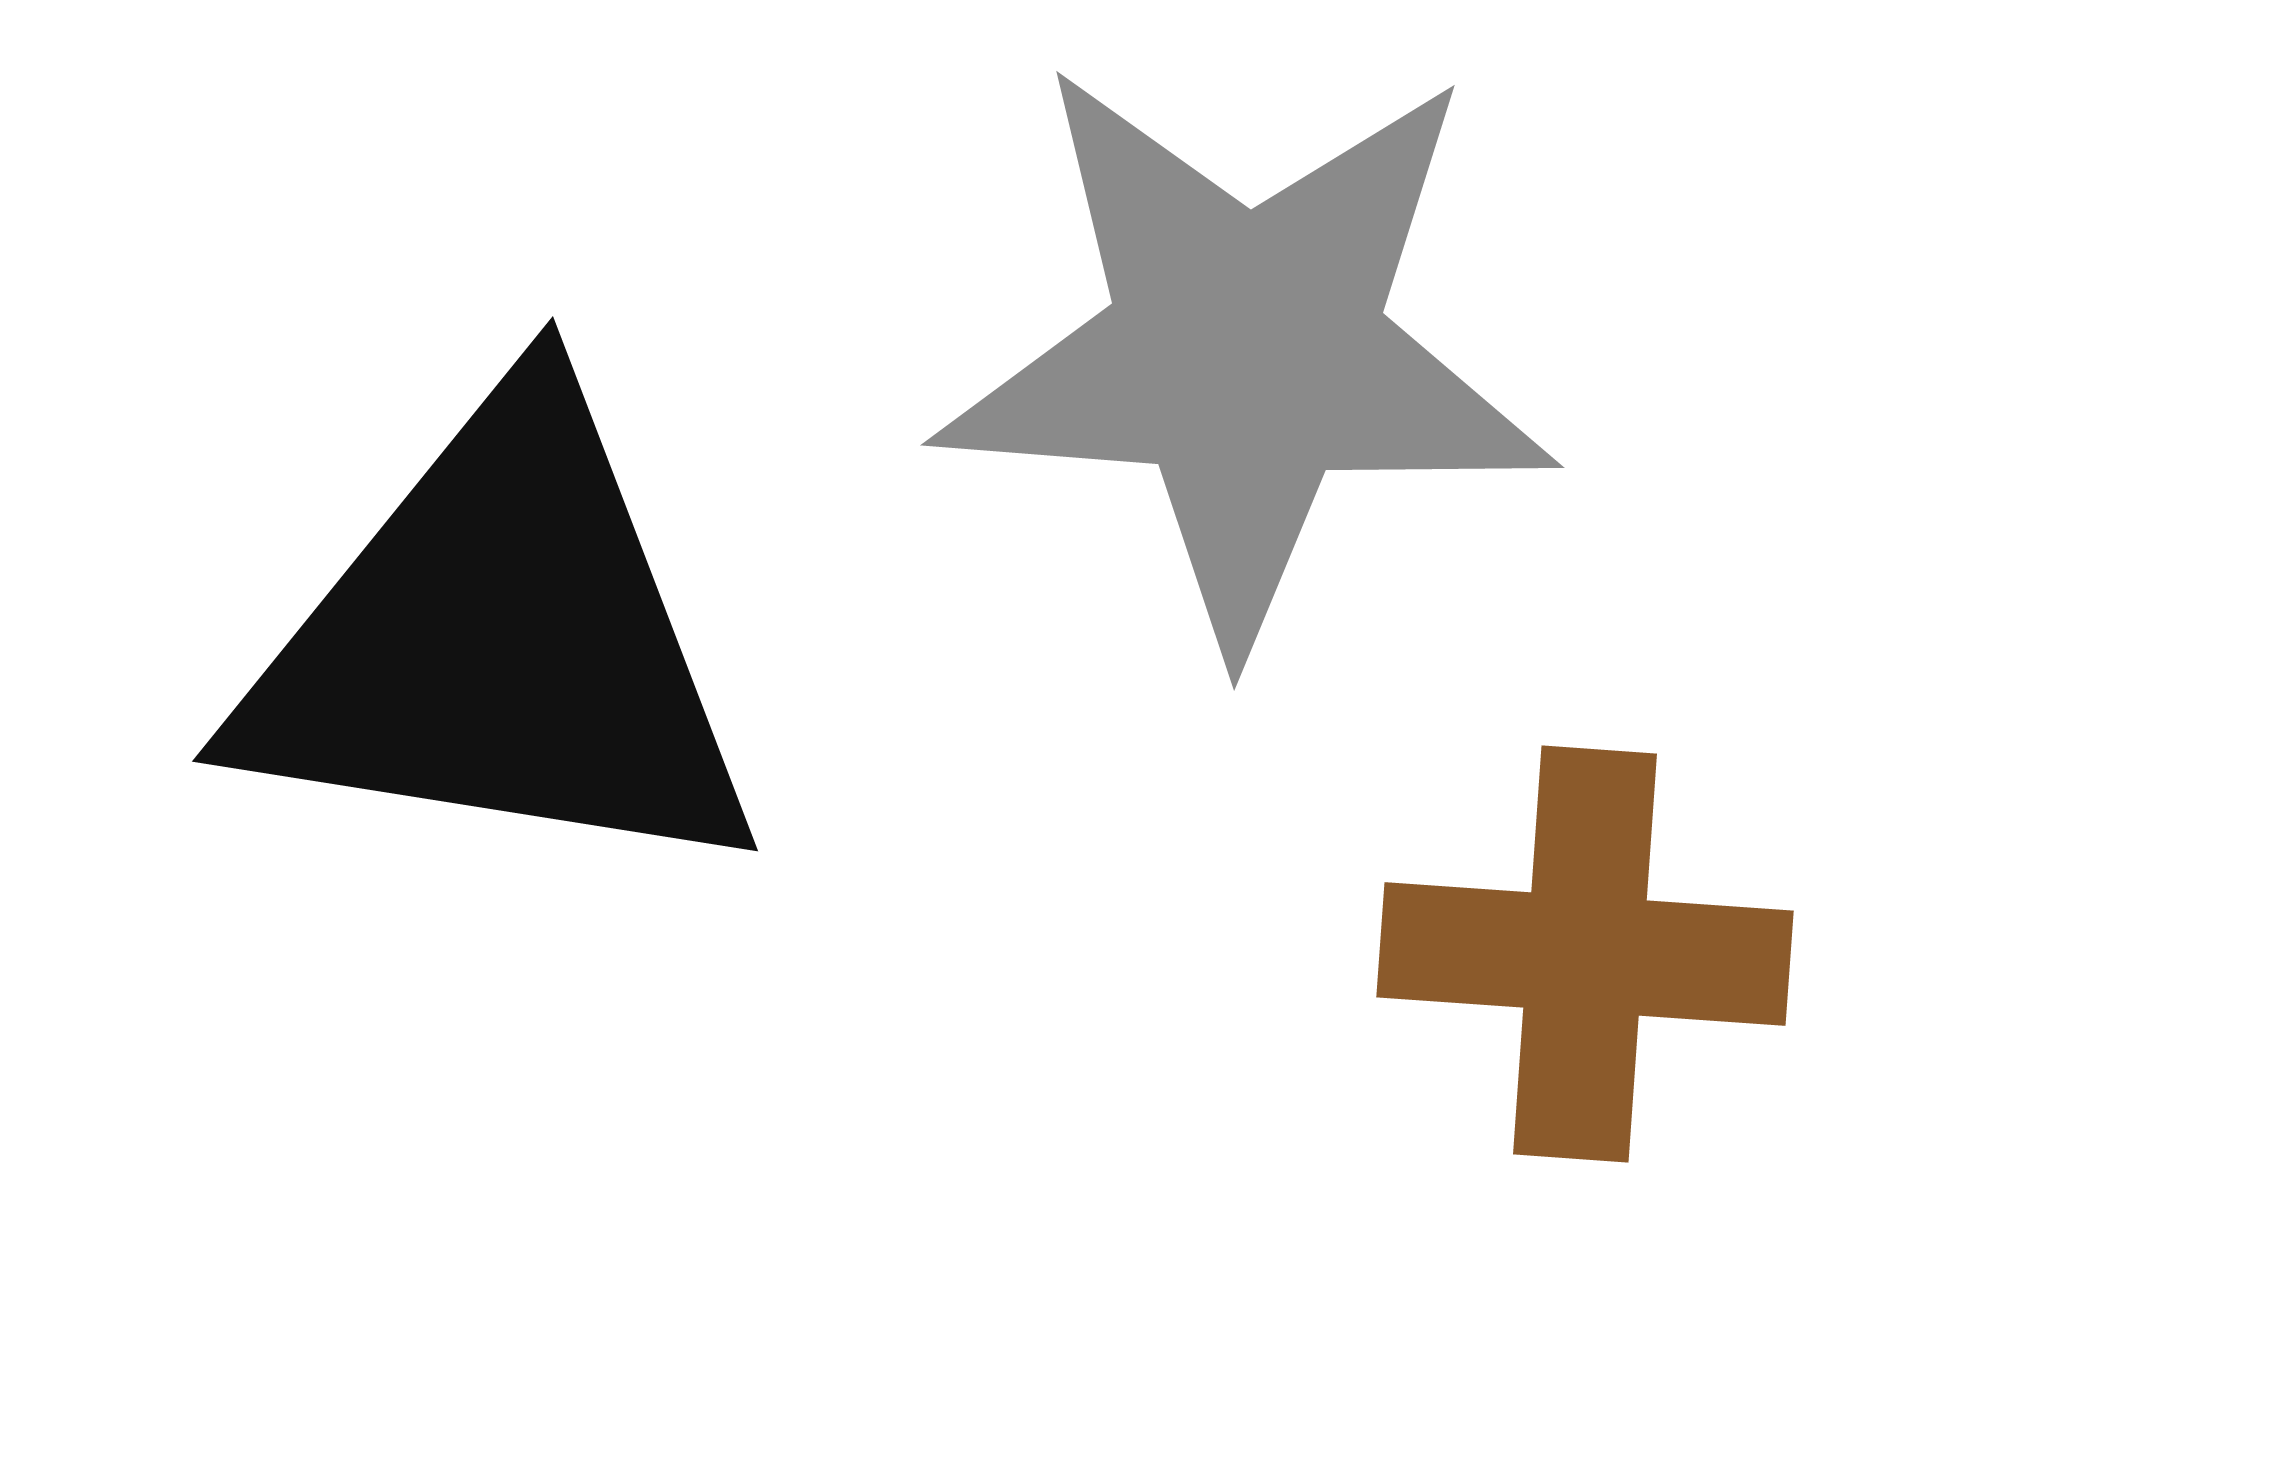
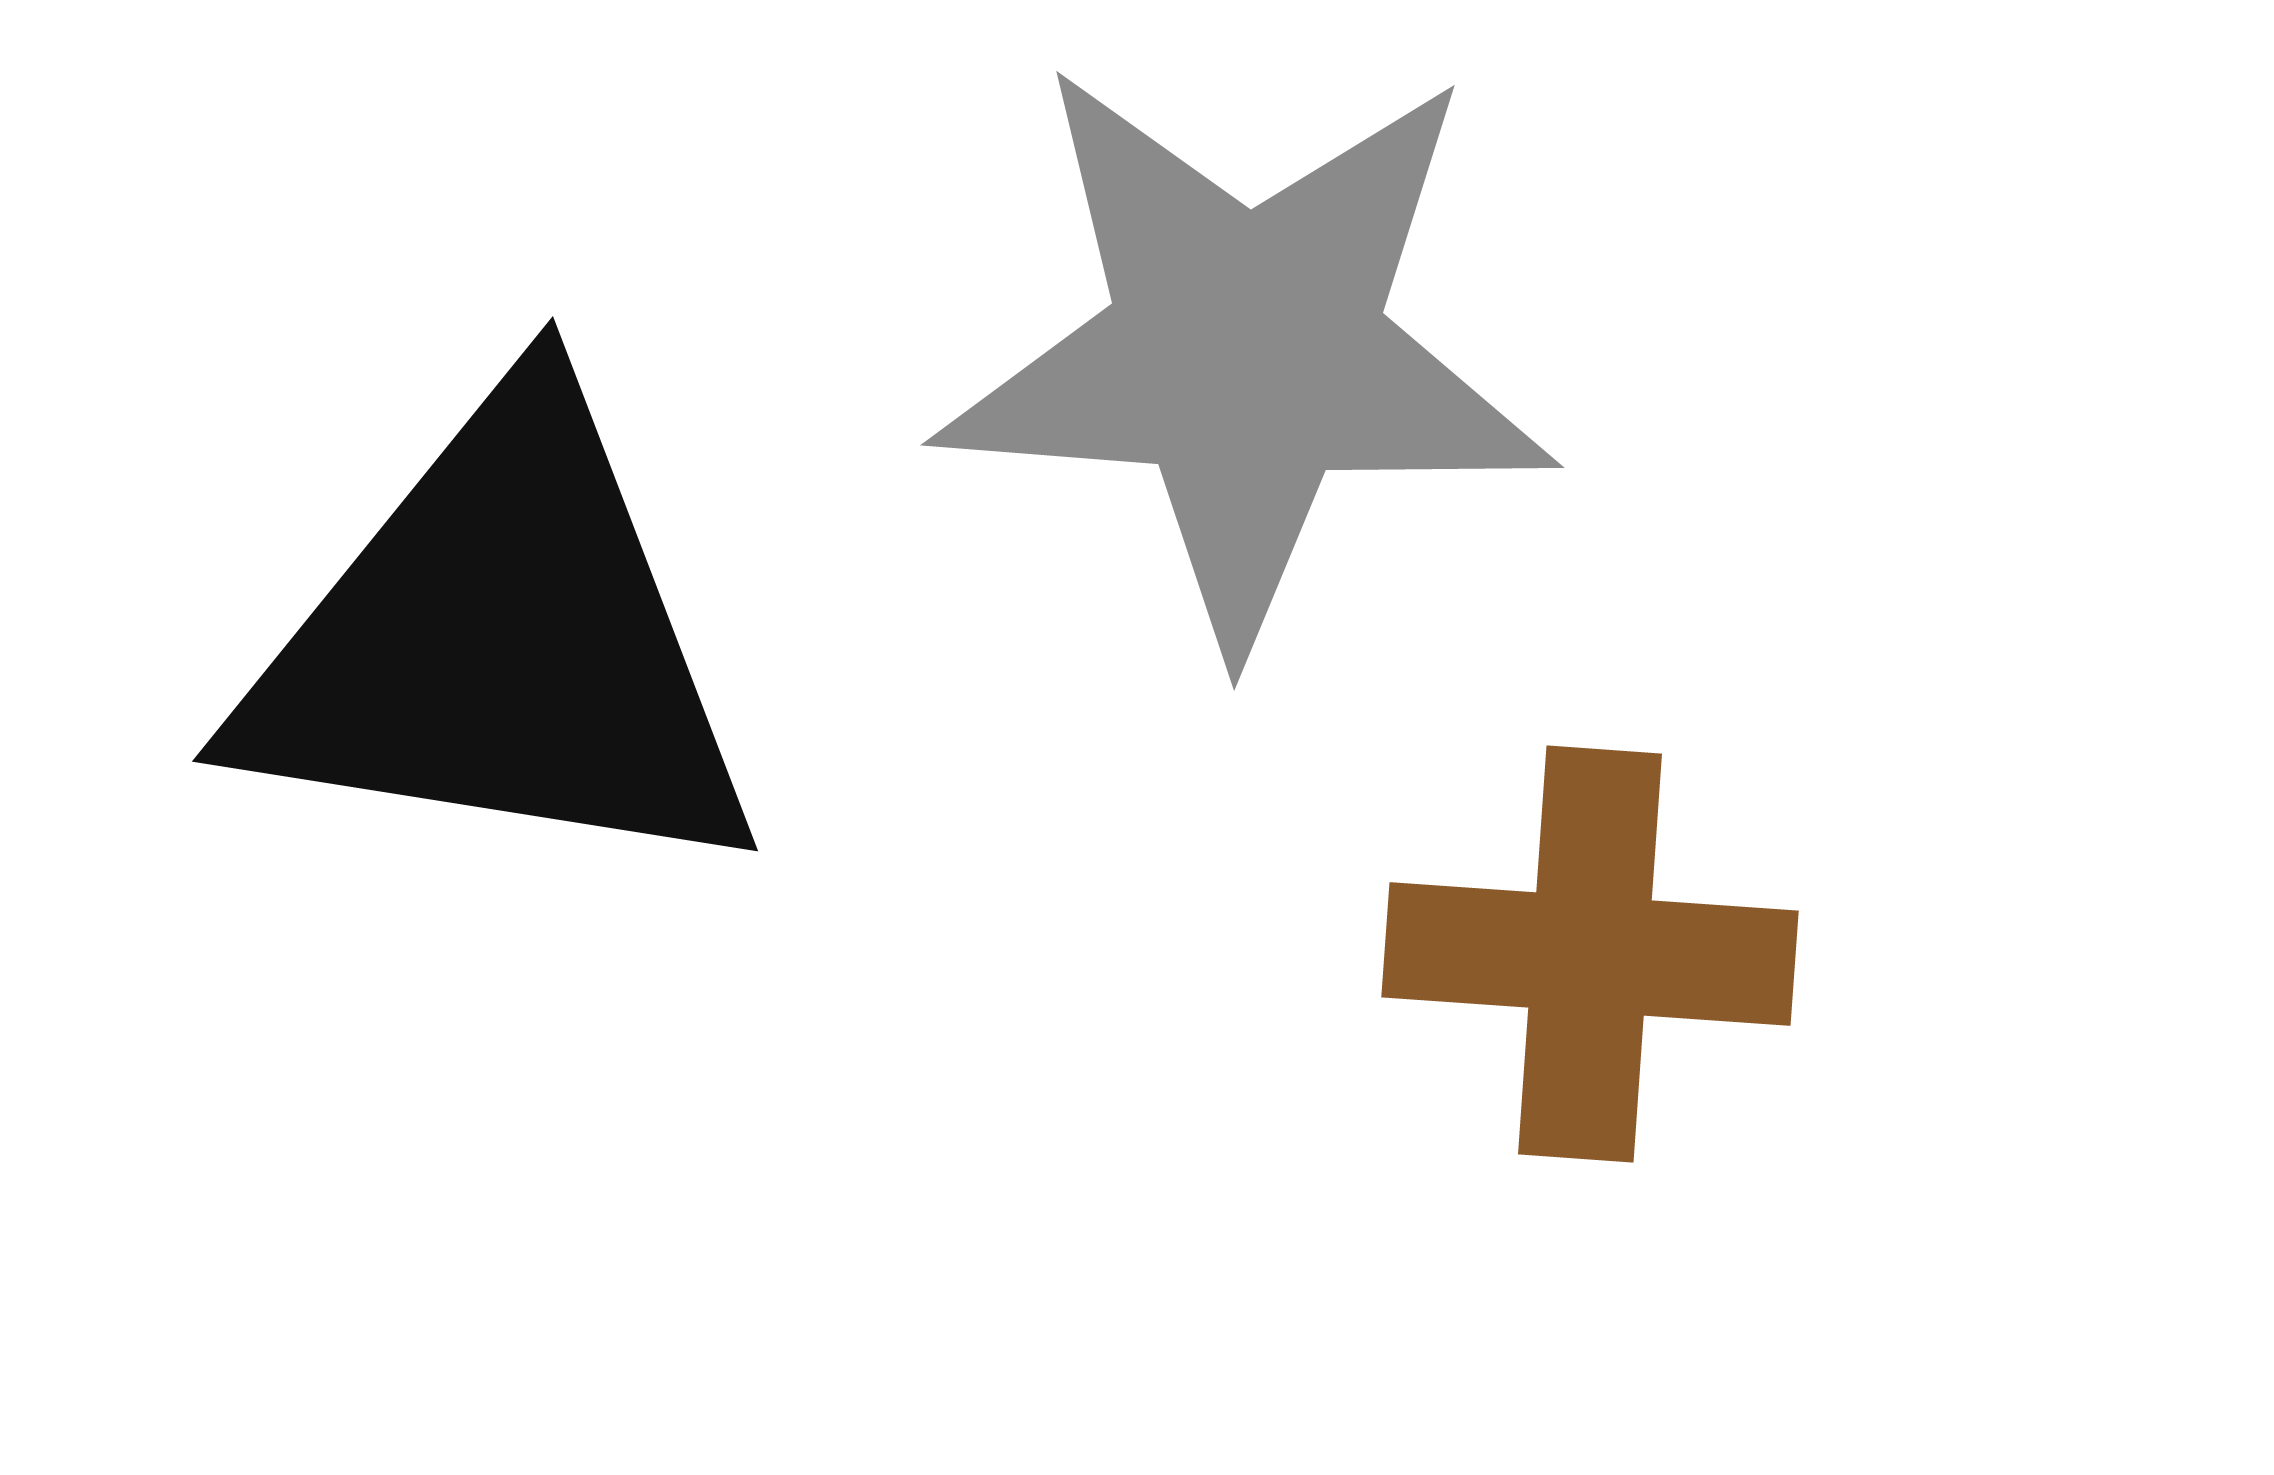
brown cross: moved 5 px right
